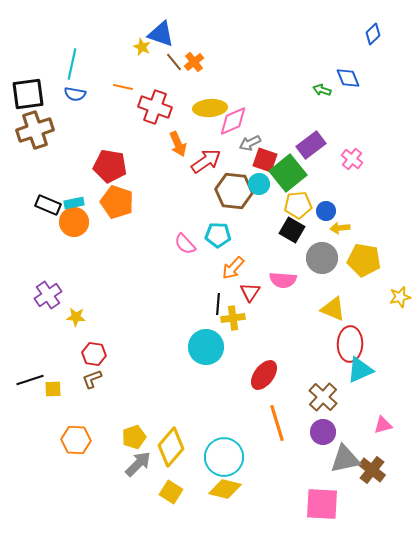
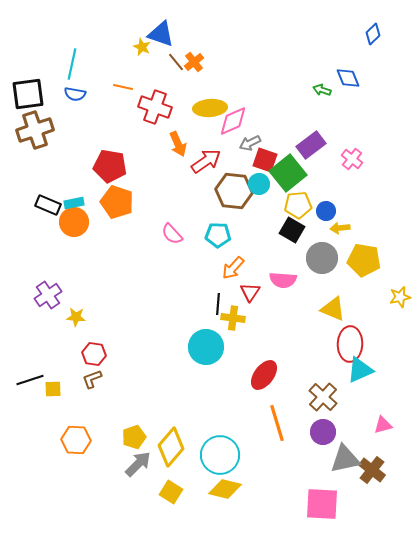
brown line at (174, 62): moved 2 px right
pink semicircle at (185, 244): moved 13 px left, 10 px up
yellow cross at (233, 318): rotated 15 degrees clockwise
cyan circle at (224, 457): moved 4 px left, 2 px up
